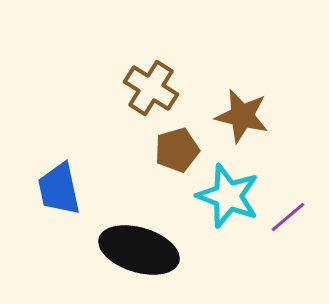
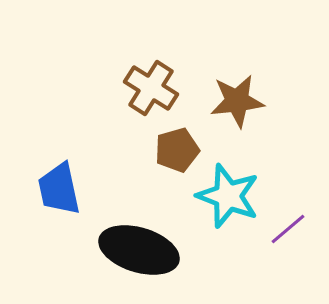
brown star: moved 5 px left, 15 px up; rotated 20 degrees counterclockwise
purple line: moved 12 px down
